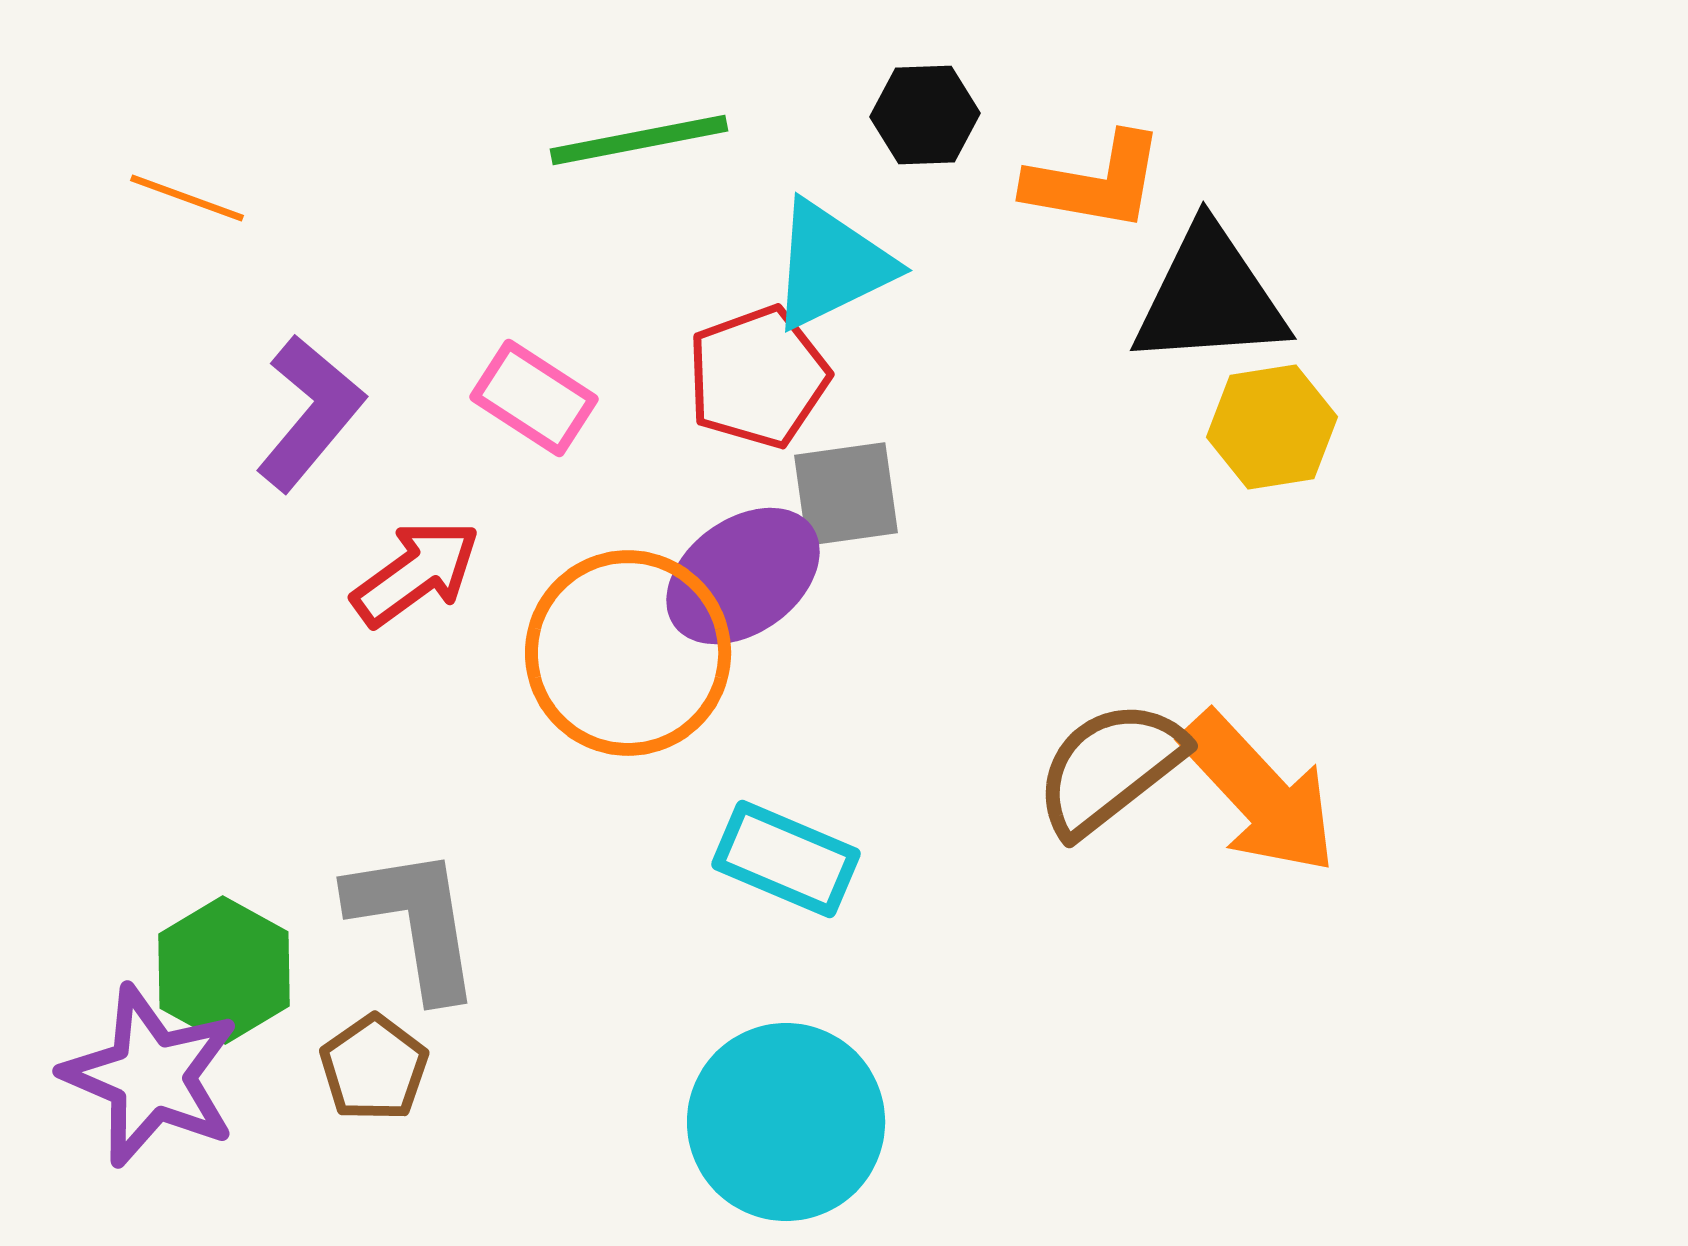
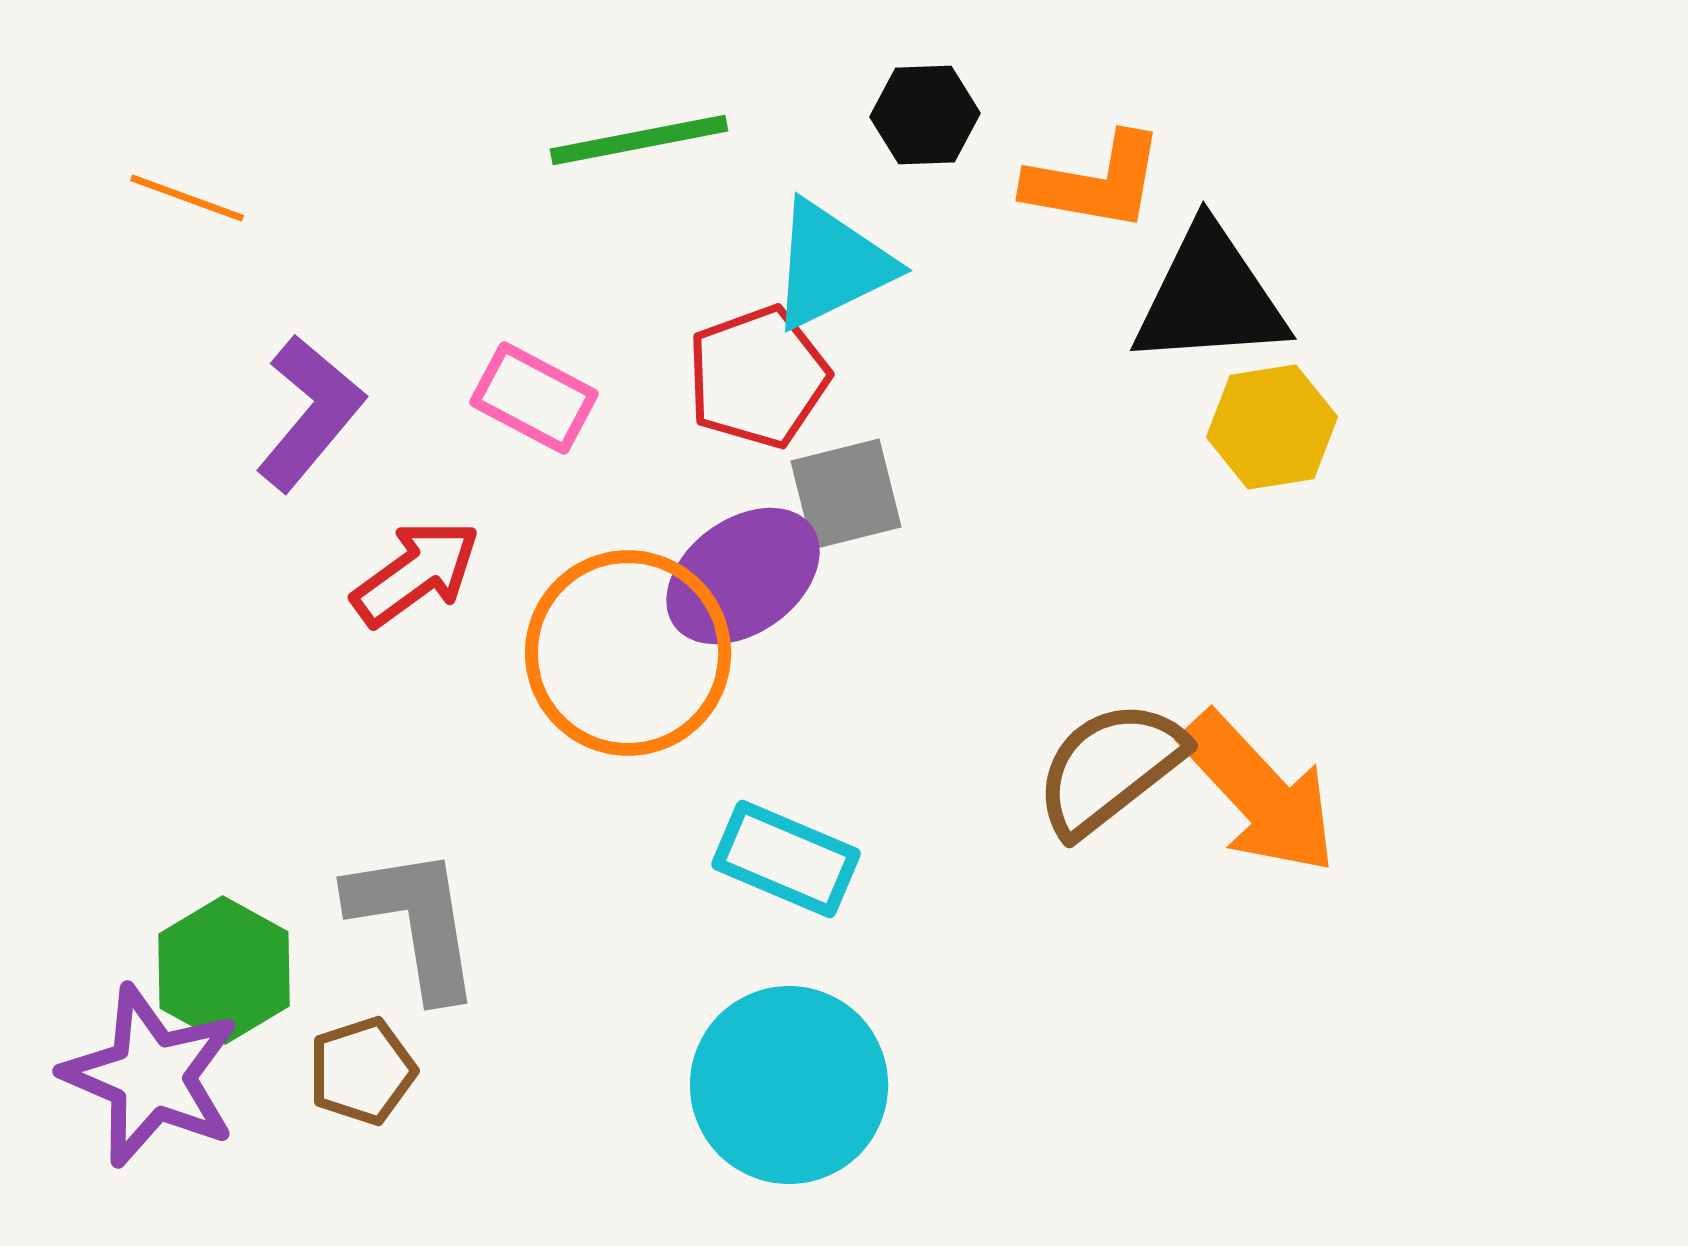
pink rectangle: rotated 5 degrees counterclockwise
gray square: rotated 6 degrees counterclockwise
brown pentagon: moved 12 px left, 3 px down; rotated 17 degrees clockwise
cyan circle: moved 3 px right, 37 px up
